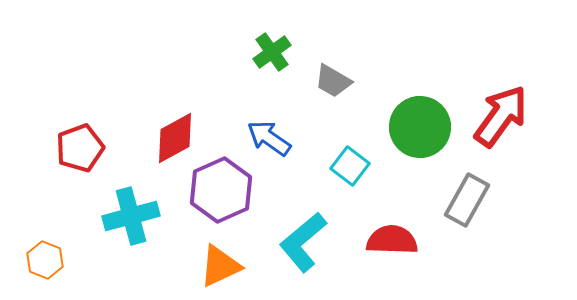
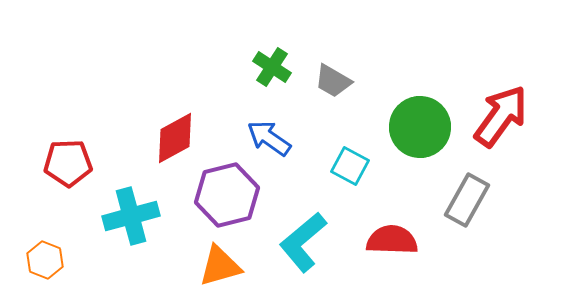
green cross: moved 15 px down; rotated 21 degrees counterclockwise
red pentagon: moved 12 px left, 15 px down; rotated 18 degrees clockwise
cyan square: rotated 9 degrees counterclockwise
purple hexagon: moved 6 px right, 5 px down; rotated 10 degrees clockwise
orange triangle: rotated 9 degrees clockwise
